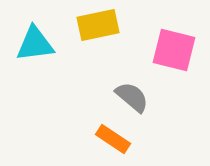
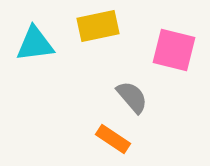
yellow rectangle: moved 1 px down
gray semicircle: rotated 9 degrees clockwise
